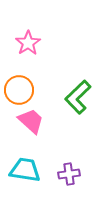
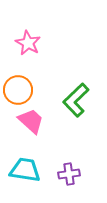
pink star: rotated 10 degrees counterclockwise
orange circle: moved 1 px left
green L-shape: moved 2 px left, 3 px down
